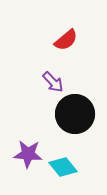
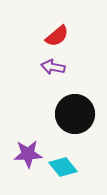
red semicircle: moved 9 px left, 4 px up
purple arrow: moved 15 px up; rotated 145 degrees clockwise
purple star: rotated 8 degrees counterclockwise
